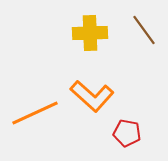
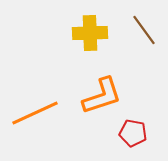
orange L-shape: moved 10 px right; rotated 60 degrees counterclockwise
red pentagon: moved 6 px right
